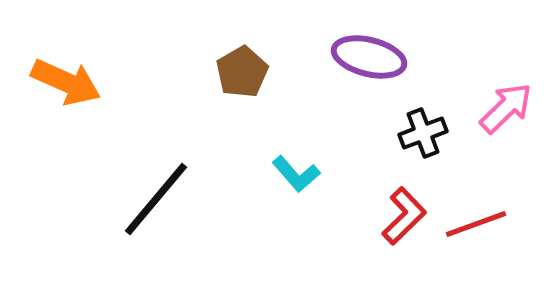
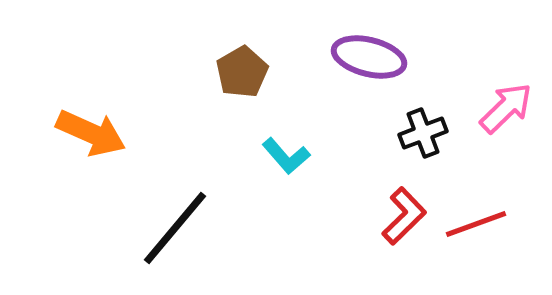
orange arrow: moved 25 px right, 51 px down
cyan L-shape: moved 10 px left, 18 px up
black line: moved 19 px right, 29 px down
